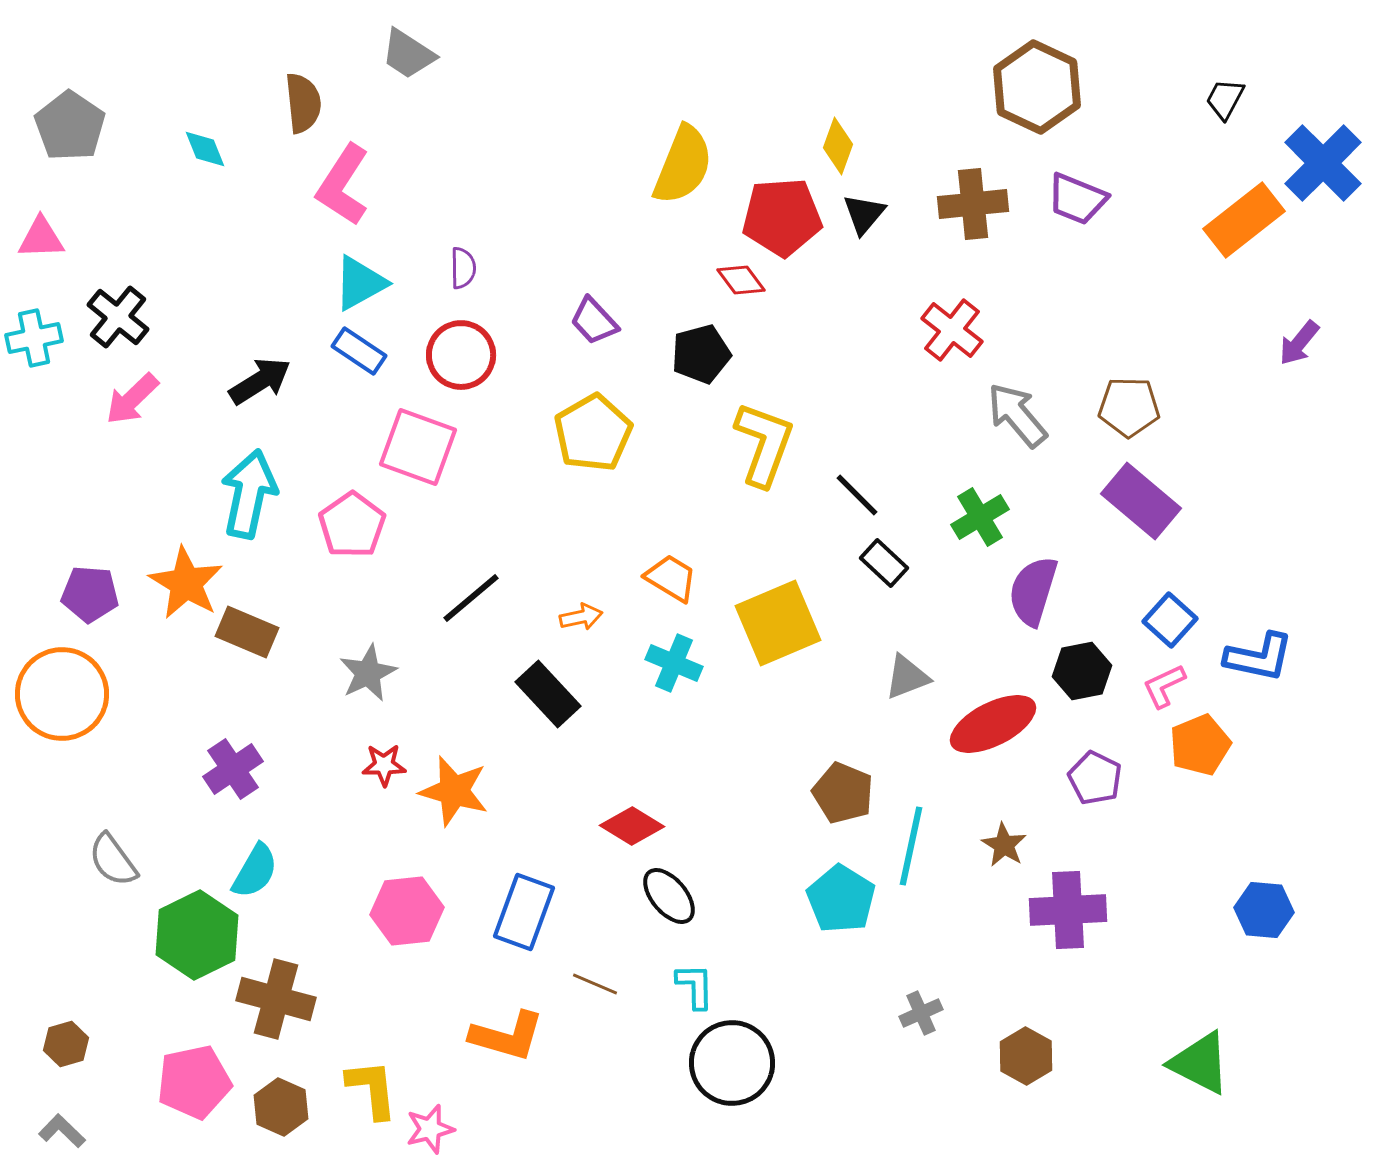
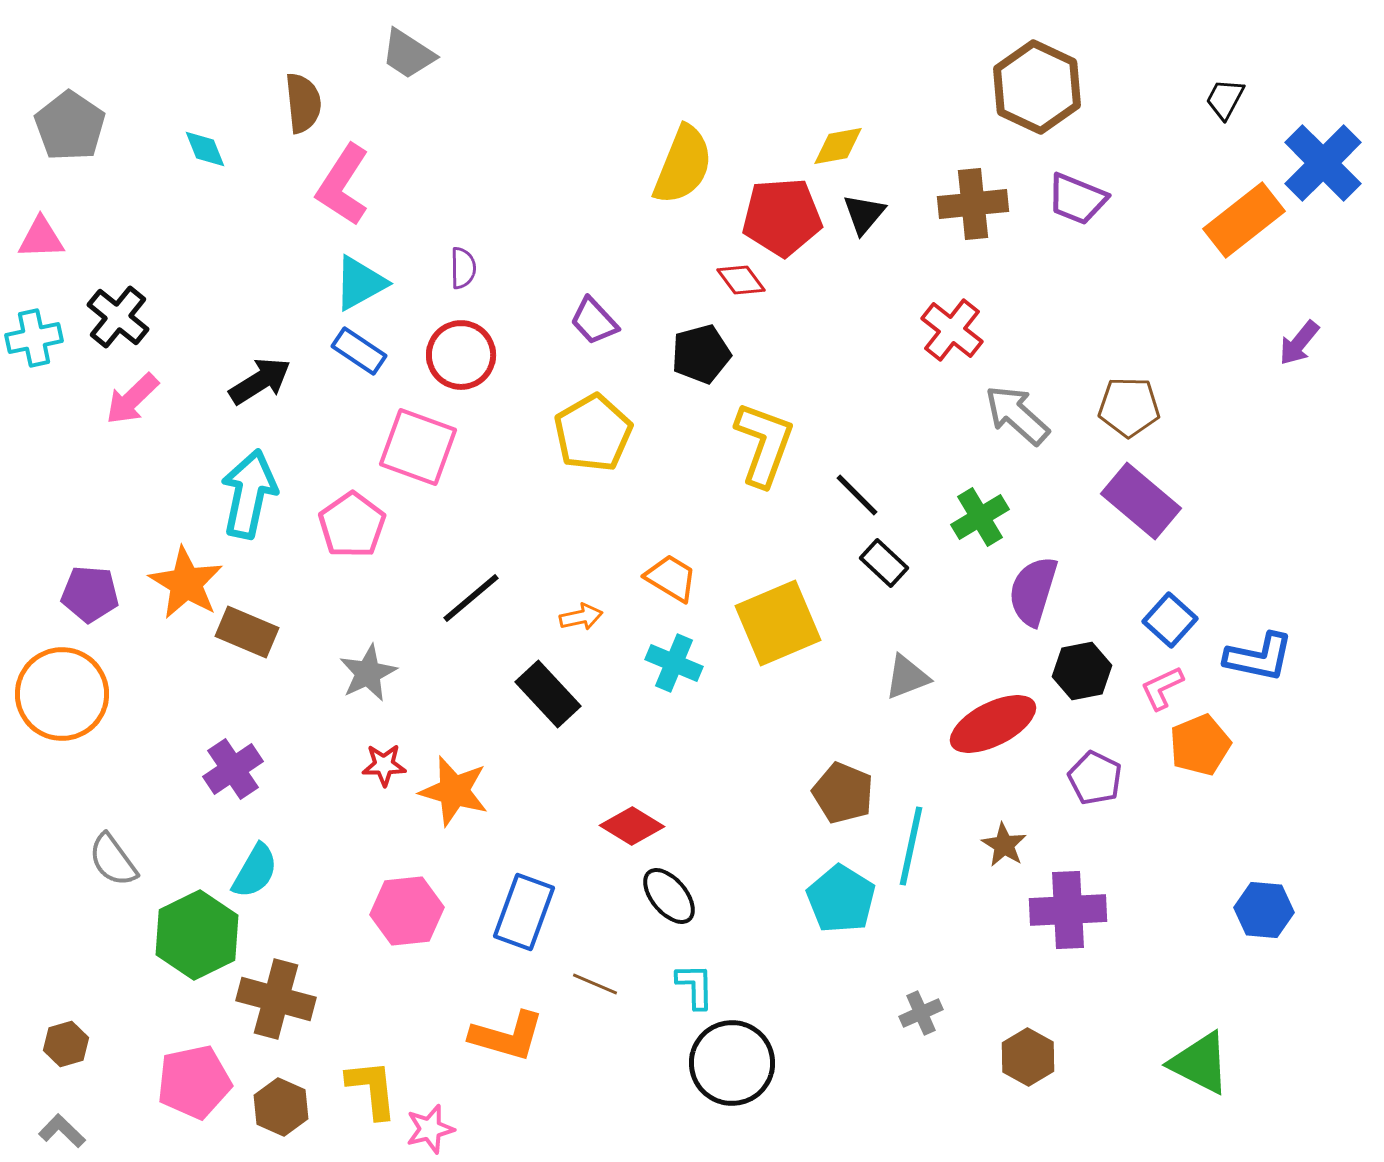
yellow diamond at (838, 146): rotated 60 degrees clockwise
gray arrow at (1017, 415): rotated 8 degrees counterclockwise
pink L-shape at (1164, 686): moved 2 px left, 2 px down
brown hexagon at (1026, 1056): moved 2 px right, 1 px down
